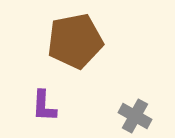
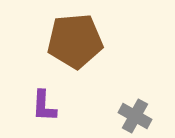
brown pentagon: rotated 6 degrees clockwise
